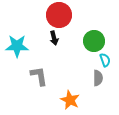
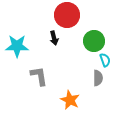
red circle: moved 8 px right
